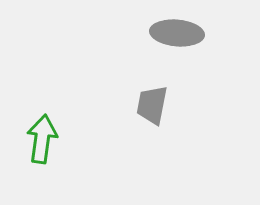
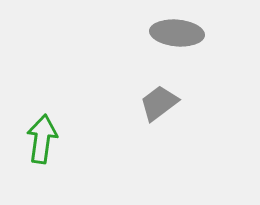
gray trapezoid: moved 7 px right, 2 px up; rotated 42 degrees clockwise
